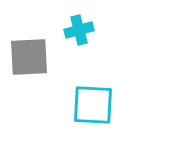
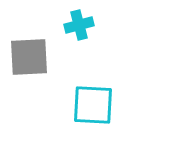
cyan cross: moved 5 px up
